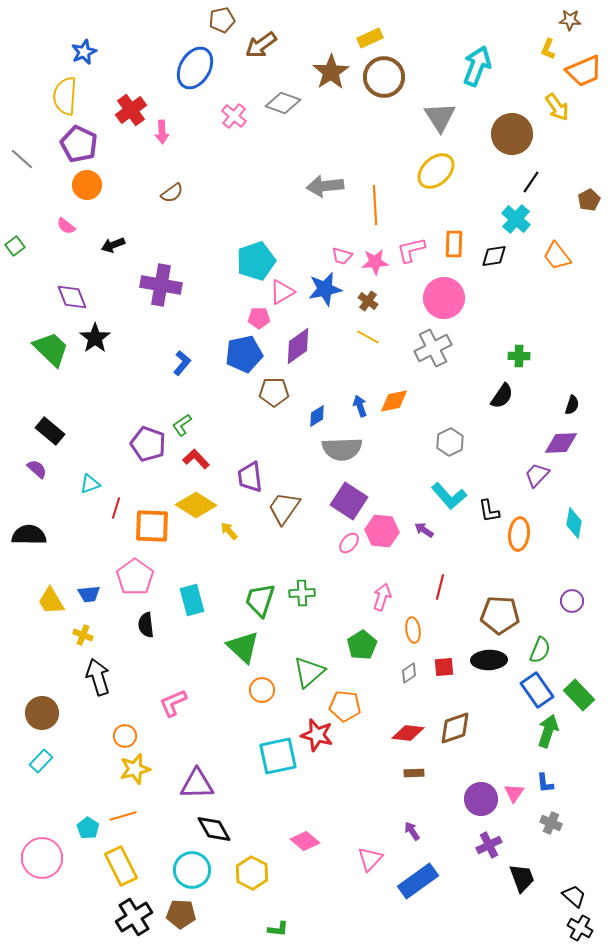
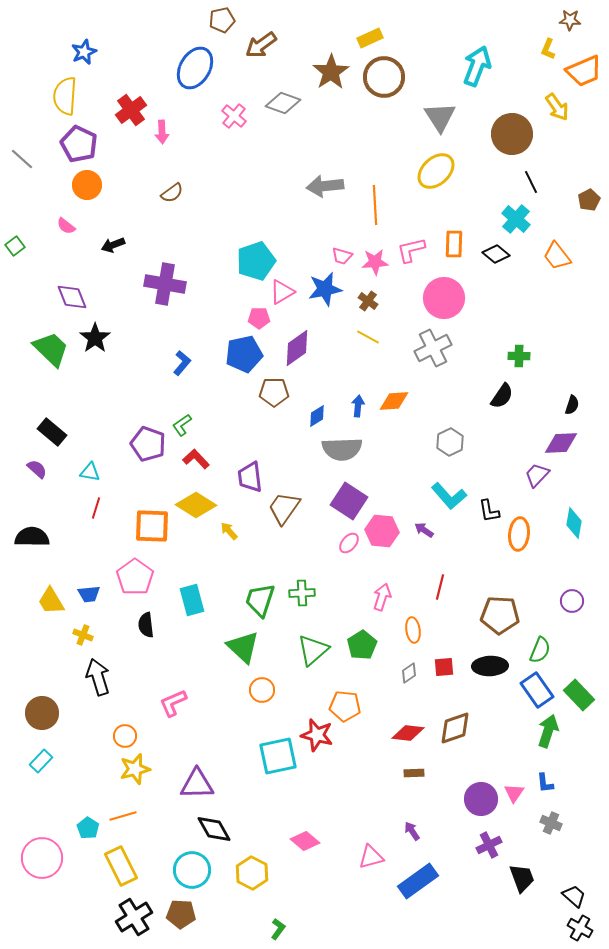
black line at (531, 182): rotated 60 degrees counterclockwise
black diamond at (494, 256): moved 2 px right, 2 px up; rotated 48 degrees clockwise
purple cross at (161, 285): moved 4 px right, 1 px up
purple diamond at (298, 346): moved 1 px left, 2 px down
orange diamond at (394, 401): rotated 8 degrees clockwise
blue arrow at (360, 406): moved 2 px left; rotated 25 degrees clockwise
black rectangle at (50, 431): moved 2 px right, 1 px down
cyan triangle at (90, 484): moved 12 px up; rotated 30 degrees clockwise
red line at (116, 508): moved 20 px left
black semicircle at (29, 535): moved 3 px right, 2 px down
black ellipse at (489, 660): moved 1 px right, 6 px down
green triangle at (309, 672): moved 4 px right, 22 px up
pink triangle at (370, 859): moved 1 px right, 2 px up; rotated 32 degrees clockwise
green L-shape at (278, 929): rotated 60 degrees counterclockwise
